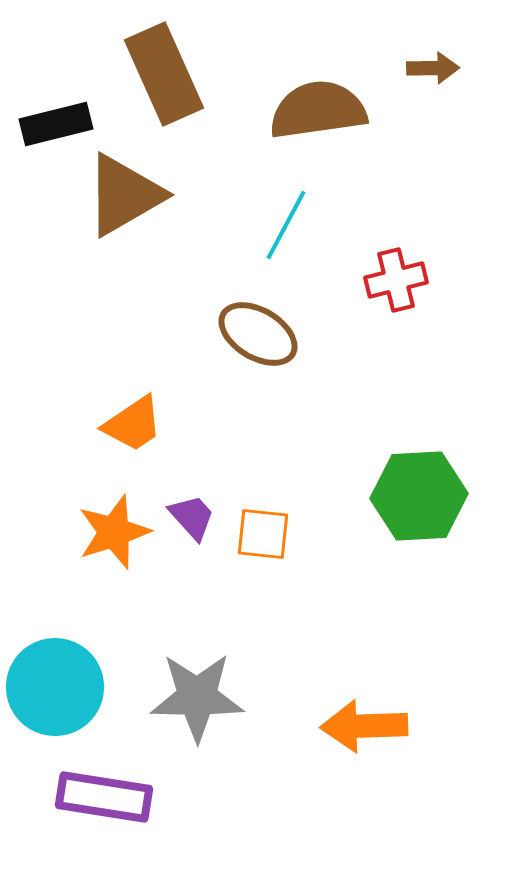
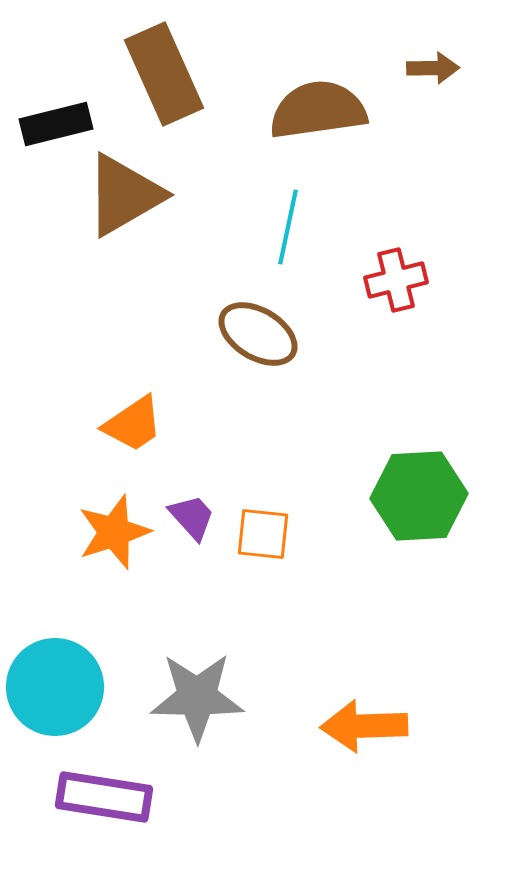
cyan line: moved 2 px right, 2 px down; rotated 16 degrees counterclockwise
